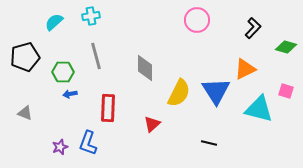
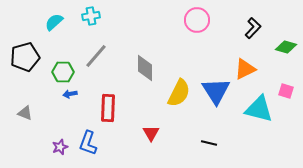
gray line: rotated 56 degrees clockwise
red triangle: moved 1 px left, 9 px down; rotated 18 degrees counterclockwise
